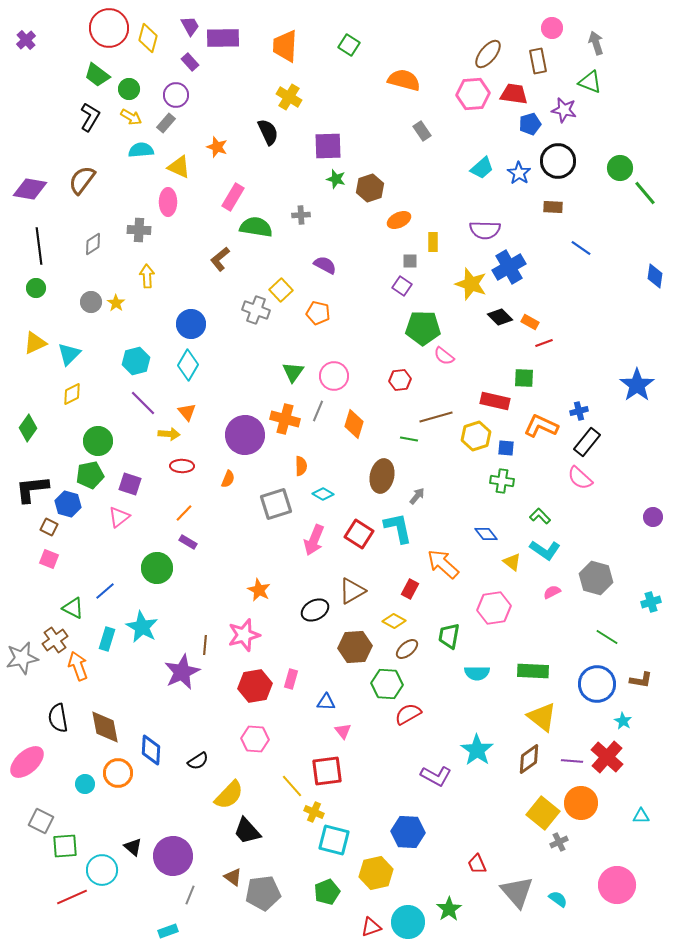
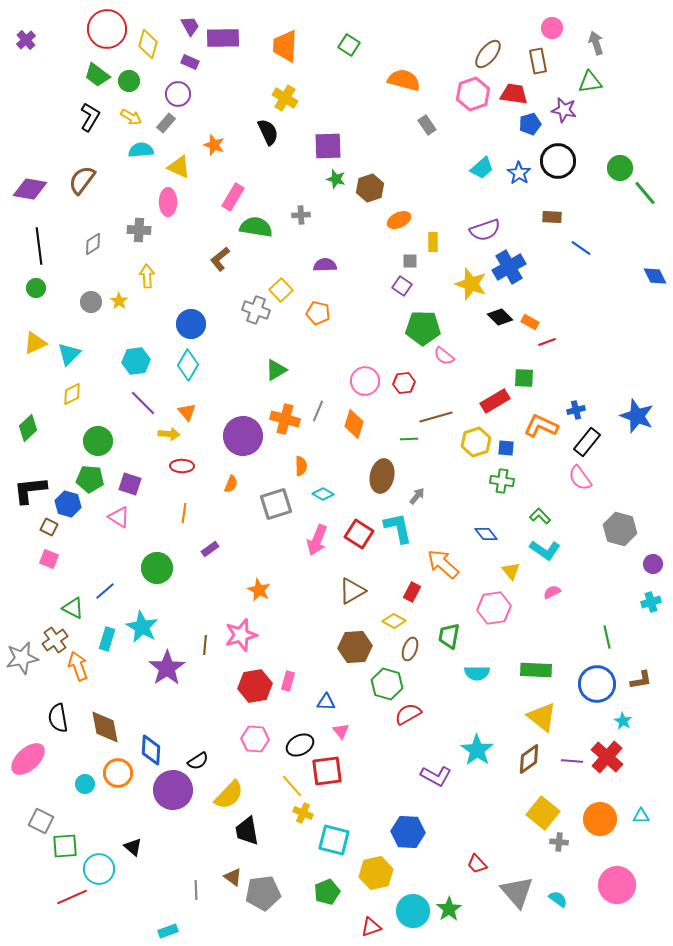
red circle at (109, 28): moved 2 px left, 1 px down
yellow diamond at (148, 38): moved 6 px down
purple rectangle at (190, 62): rotated 24 degrees counterclockwise
green triangle at (590, 82): rotated 30 degrees counterclockwise
green circle at (129, 89): moved 8 px up
pink hexagon at (473, 94): rotated 16 degrees counterclockwise
purple circle at (176, 95): moved 2 px right, 1 px up
yellow cross at (289, 97): moved 4 px left, 1 px down
gray rectangle at (422, 131): moved 5 px right, 6 px up
orange star at (217, 147): moved 3 px left, 2 px up
brown rectangle at (553, 207): moved 1 px left, 10 px down
purple semicircle at (485, 230): rotated 20 degrees counterclockwise
purple semicircle at (325, 265): rotated 30 degrees counterclockwise
blue diamond at (655, 276): rotated 35 degrees counterclockwise
yellow star at (116, 303): moved 3 px right, 2 px up
red line at (544, 343): moved 3 px right, 1 px up
cyan hexagon at (136, 361): rotated 8 degrees clockwise
green triangle at (293, 372): moved 17 px left, 2 px up; rotated 25 degrees clockwise
pink circle at (334, 376): moved 31 px right, 5 px down
red hexagon at (400, 380): moved 4 px right, 3 px down
blue star at (637, 385): moved 31 px down; rotated 16 degrees counterclockwise
red rectangle at (495, 401): rotated 44 degrees counterclockwise
blue cross at (579, 411): moved 3 px left, 1 px up
green diamond at (28, 428): rotated 12 degrees clockwise
purple circle at (245, 435): moved 2 px left, 1 px down
yellow hexagon at (476, 436): moved 6 px down
green line at (409, 439): rotated 12 degrees counterclockwise
green pentagon at (90, 475): moved 4 px down; rotated 16 degrees clockwise
pink semicircle at (580, 478): rotated 12 degrees clockwise
orange semicircle at (228, 479): moved 3 px right, 5 px down
black L-shape at (32, 489): moved 2 px left, 1 px down
orange line at (184, 513): rotated 36 degrees counterclockwise
pink triangle at (119, 517): rotated 50 degrees counterclockwise
purple circle at (653, 517): moved 47 px down
pink arrow at (314, 540): moved 3 px right
purple rectangle at (188, 542): moved 22 px right, 7 px down; rotated 66 degrees counterclockwise
yellow triangle at (512, 562): moved 1 px left, 9 px down; rotated 12 degrees clockwise
gray hexagon at (596, 578): moved 24 px right, 49 px up
red rectangle at (410, 589): moved 2 px right, 3 px down
black ellipse at (315, 610): moved 15 px left, 135 px down
pink star at (244, 635): moved 3 px left
green line at (607, 637): rotated 45 degrees clockwise
brown ellipse at (407, 649): moved 3 px right; rotated 30 degrees counterclockwise
green rectangle at (533, 671): moved 3 px right, 1 px up
purple star at (182, 672): moved 15 px left, 4 px up; rotated 9 degrees counterclockwise
pink rectangle at (291, 679): moved 3 px left, 2 px down
brown L-shape at (641, 680): rotated 20 degrees counterclockwise
green hexagon at (387, 684): rotated 12 degrees clockwise
pink triangle at (343, 731): moved 2 px left
pink ellipse at (27, 762): moved 1 px right, 3 px up
orange circle at (581, 803): moved 19 px right, 16 px down
yellow cross at (314, 812): moved 11 px left, 1 px down
black trapezoid at (247, 831): rotated 32 degrees clockwise
gray cross at (559, 842): rotated 30 degrees clockwise
purple circle at (173, 856): moved 66 px up
red trapezoid at (477, 864): rotated 20 degrees counterclockwise
cyan circle at (102, 870): moved 3 px left, 1 px up
gray line at (190, 895): moved 6 px right, 5 px up; rotated 24 degrees counterclockwise
cyan circle at (408, 922): moved 5 px right, 11 px up
